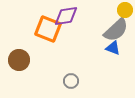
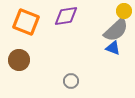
yellow circle: moved 1 px left, 1 px down
orange square: moved 22 px left, 7 px up
